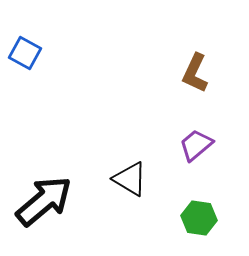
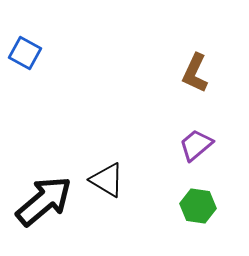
black triangle: moved 23 px left, 1 px down
green hexagon: moved 1 px left, 12 px up
